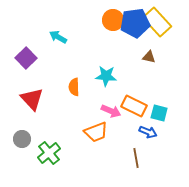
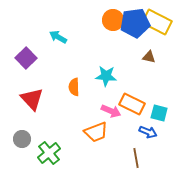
yellow rectangle: rotated 20 degrees counterclockwise
orange rectangle: moved 2 px left, 2 px up
